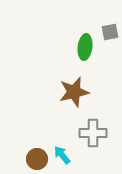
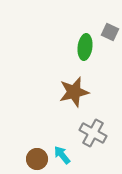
gray square: rotated 36 degrees clockwise
gray cross: rotated 28 degrees clockwise
